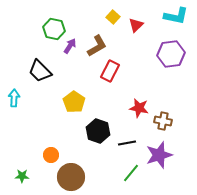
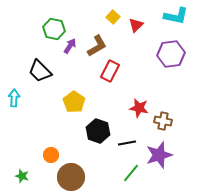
green star: rotated 16 degrees clockwise
